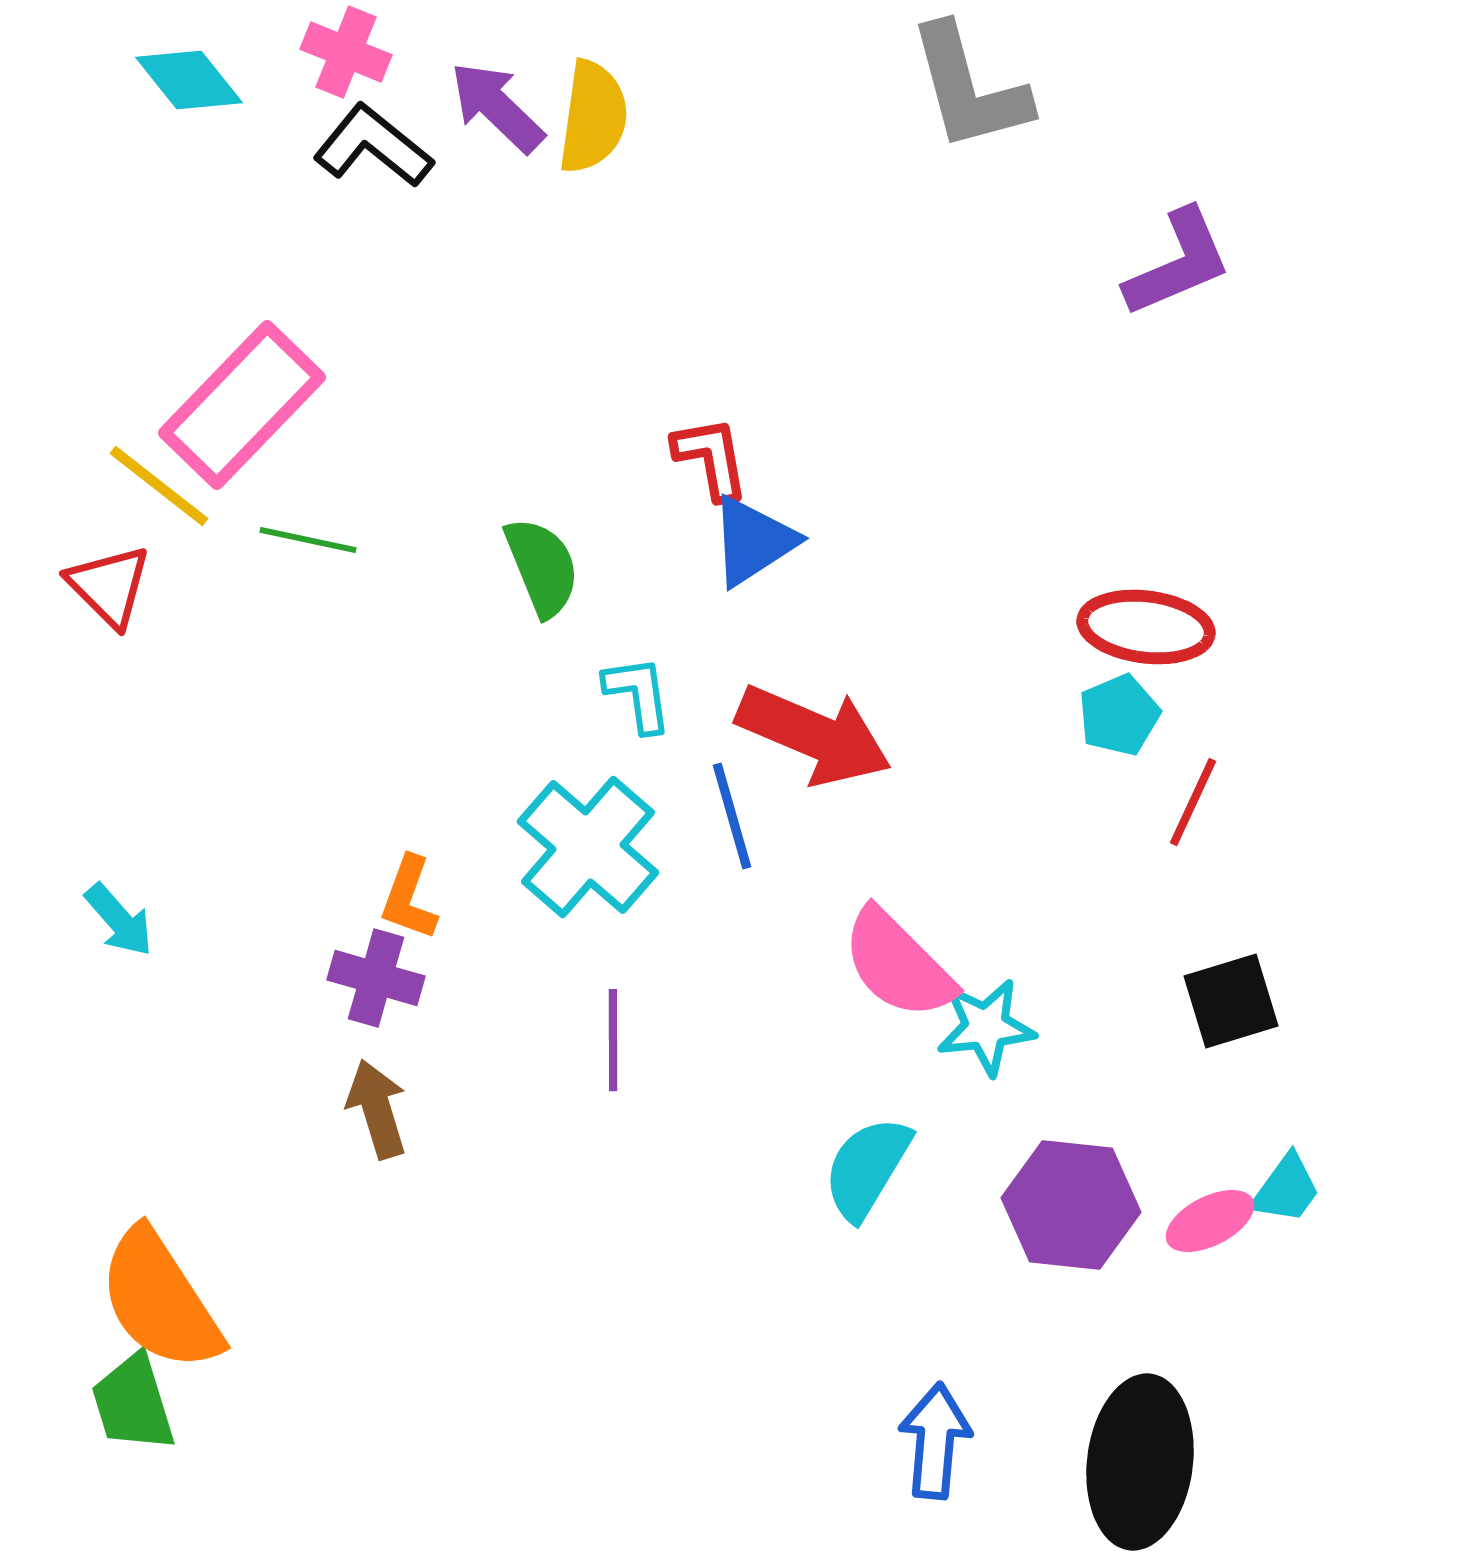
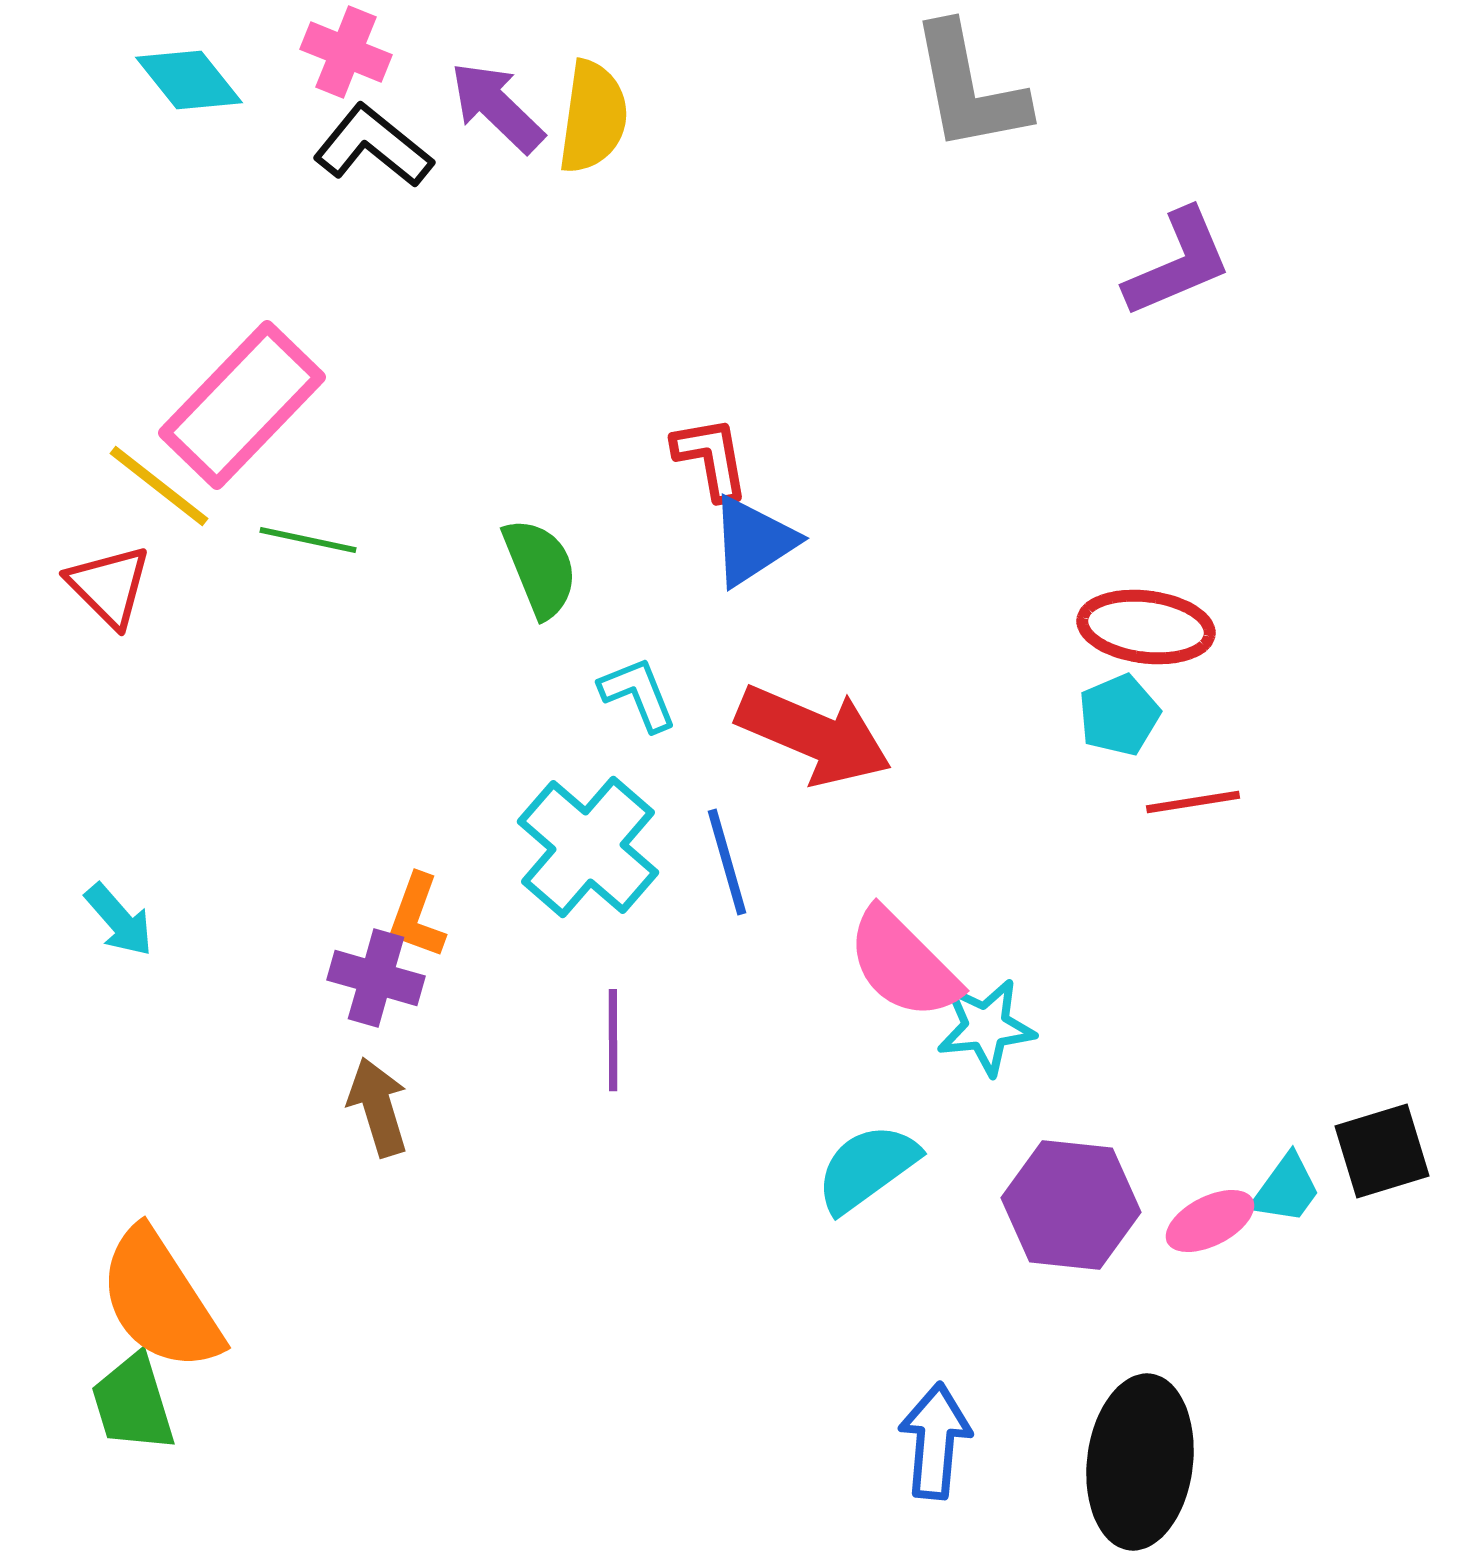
gray L-shape: rotated 4 degrees clockwise
green semicircle: moved 2 px left, 1 px down
cyan L-shape: rotated 14 degrees counterclockwise
red line: rotated 56 degrees clockwise
blue line: moved 5 px left, 46 px down
orange L-shape: moved 8 px right, 18 px down
pink semicircle: moved 5 px right
black square: moved 151 px right, 150 px down
brown arrow: moved 1 px right, 2 px up
cyan semicircle: rotated 23 degrees clockwise
